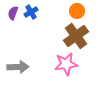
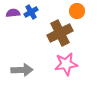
purple semicircle: rotated 64 degrees clockwise
brown cross: moved 16 px left, 3 px up; rotated 10 degrees clockwise
gray arrow: moved 4 px right, 3 px down
